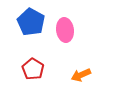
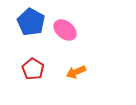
pink ellipse: rotated 45 degrees counterclockwise
orange arrow: moved 5 px left, 3 px up
